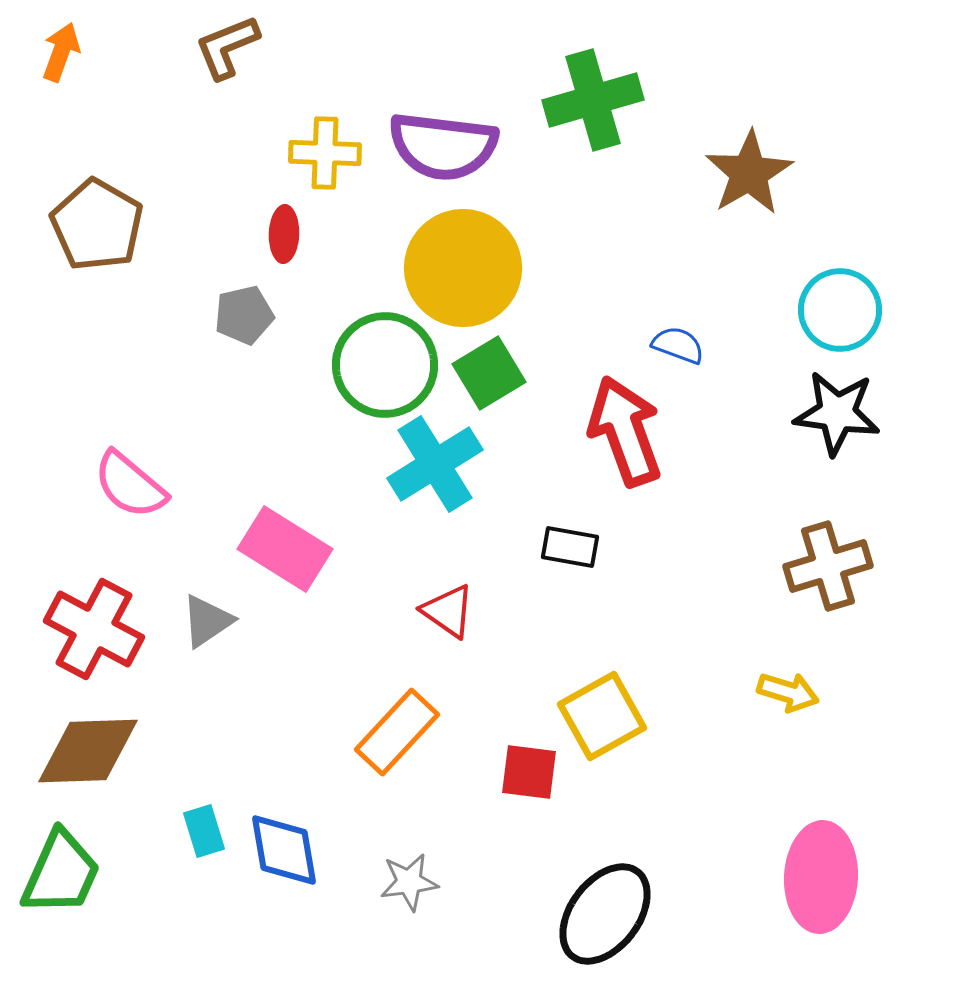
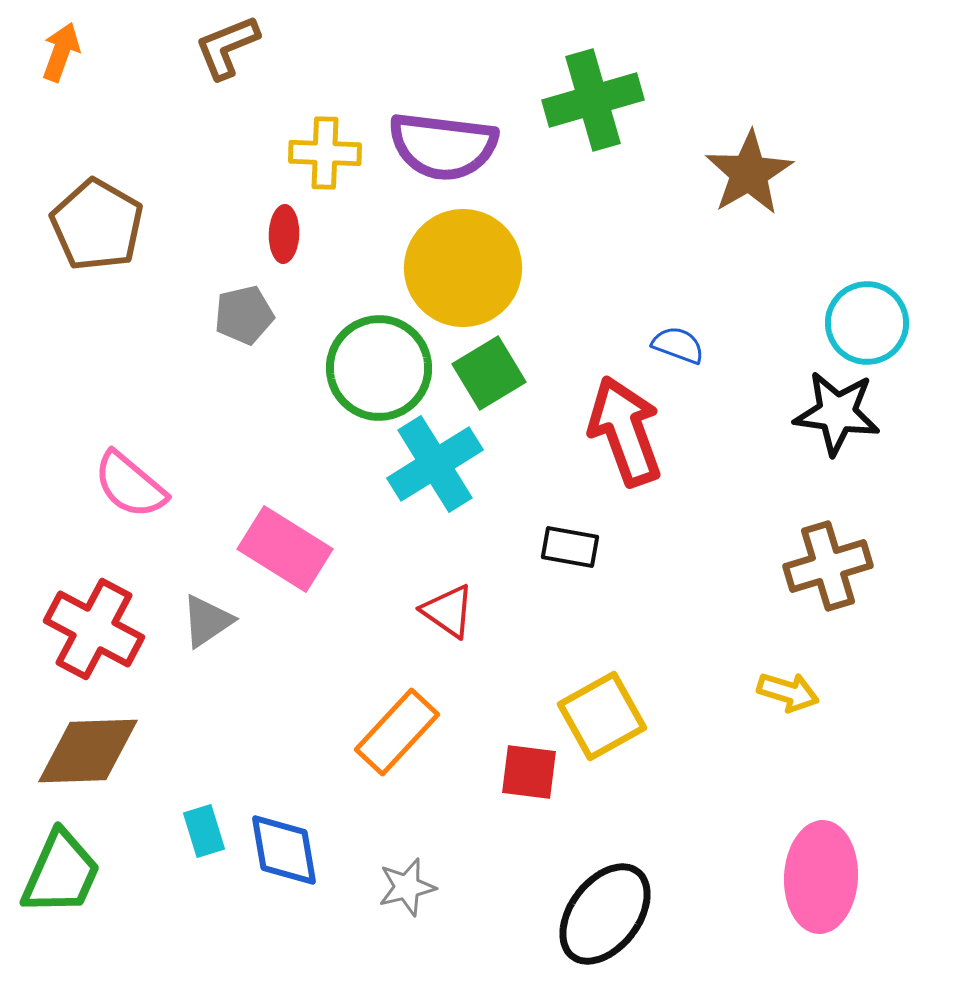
cyan circle: moved 27 px right, 13 px down
green circle: moved 6 px left, 3 px down
gray star: moved 2 px left, 5 px down; rotated 6 degrees counterclockwise
